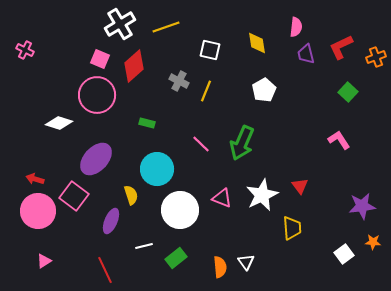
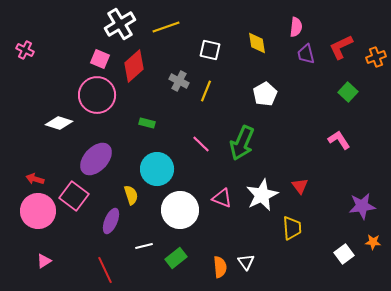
white pentagon at (264, 90): moved 1 px right, 4 px down
